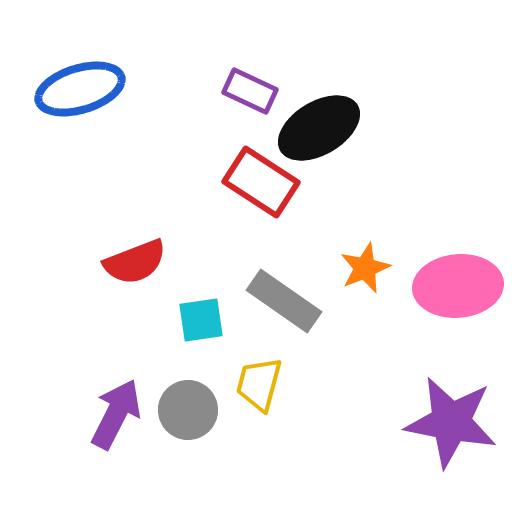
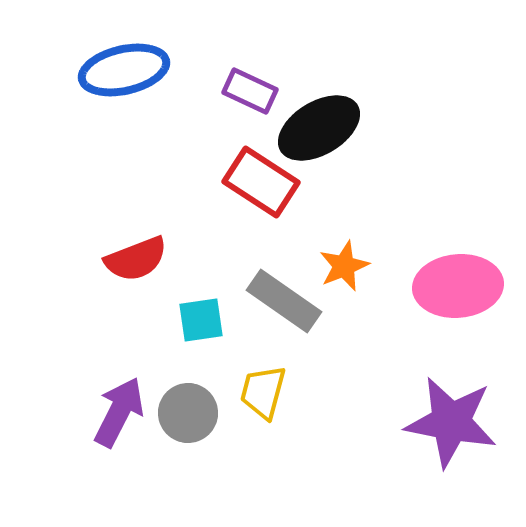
blue ellipse: moved 44 px right, 19 px up; rotated 4 degrees clockwise
red semicircle: moved 1 px right, 3 px up
orange star: moved 21 px left, 2 px up
yellow trapezoid: moved 4 px right, 8 px down
gray circle: moved 3 px down
purple arrow: moved 3 px right, 2 px up
